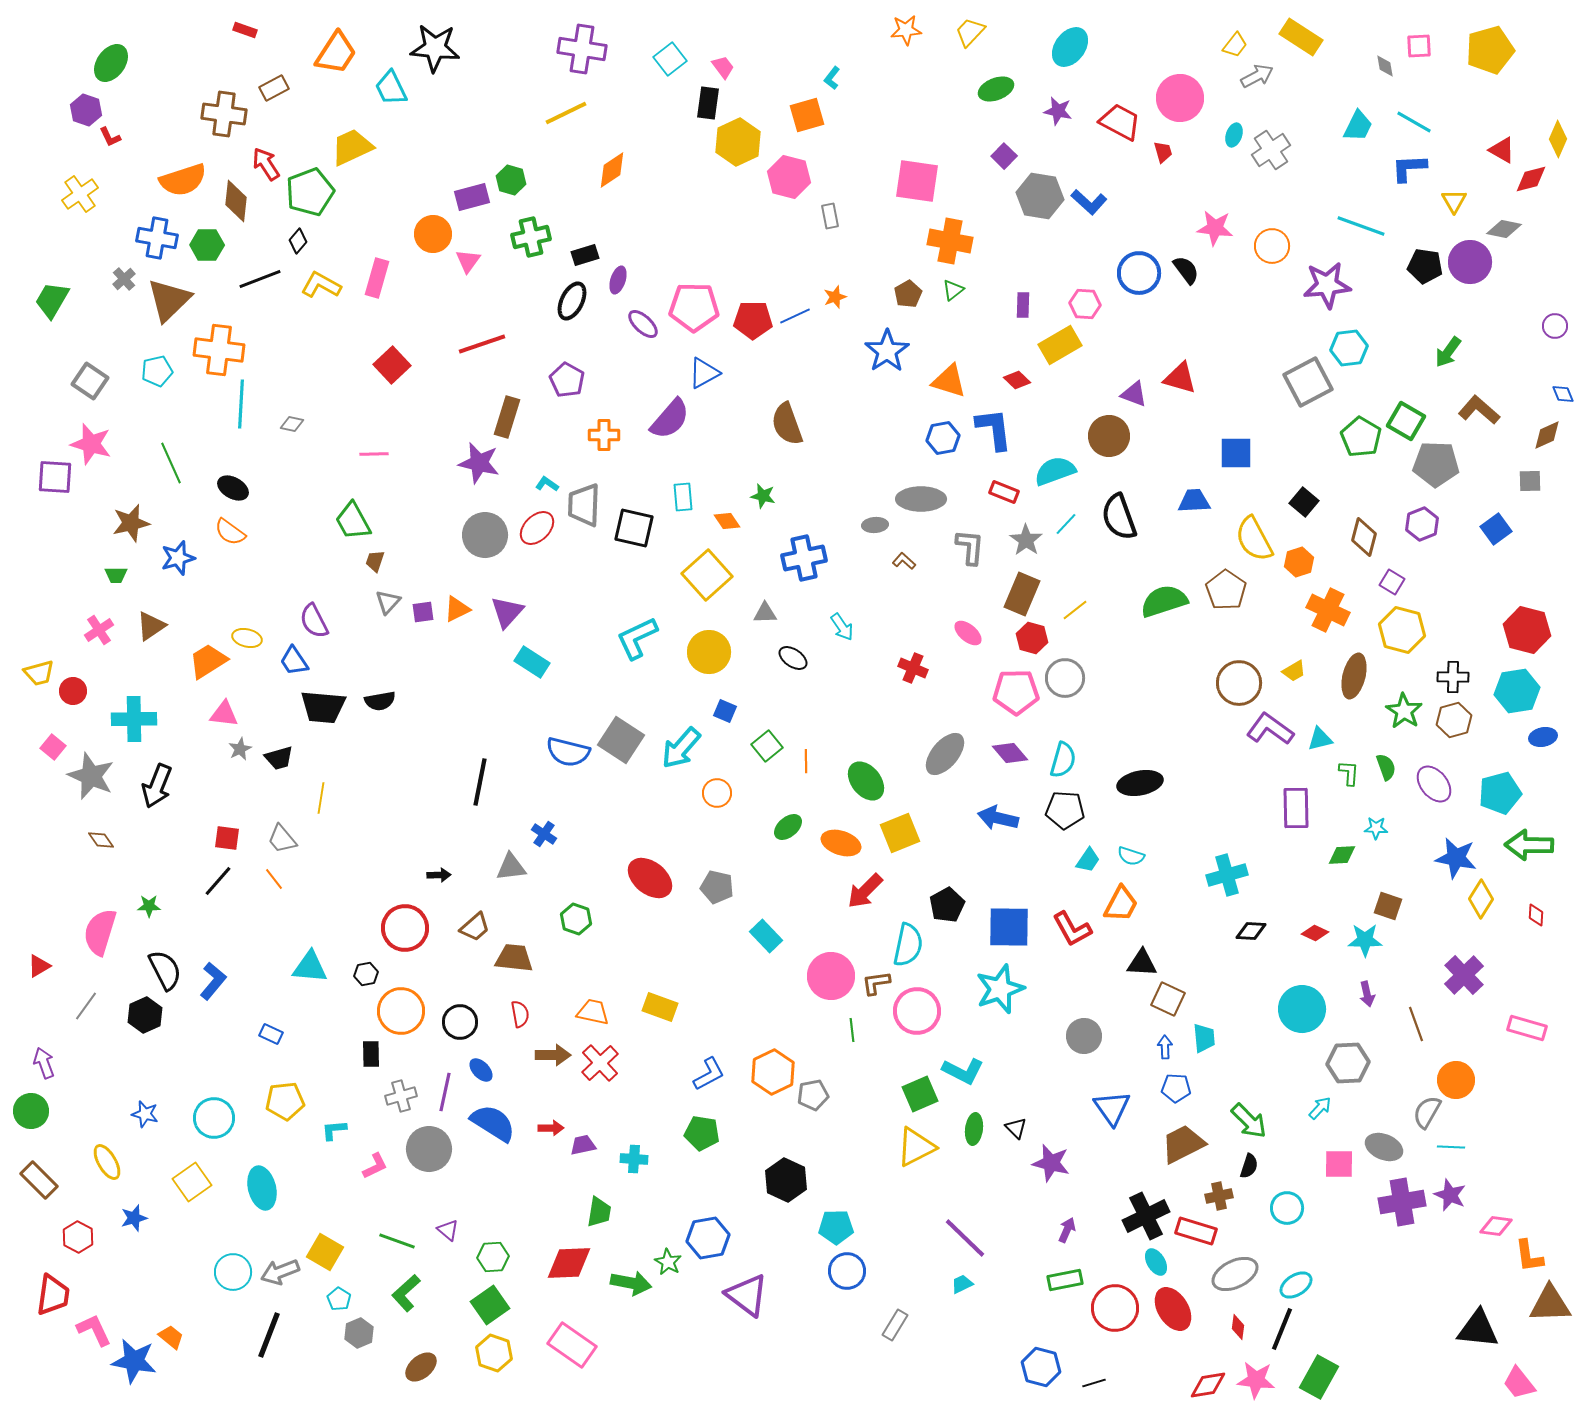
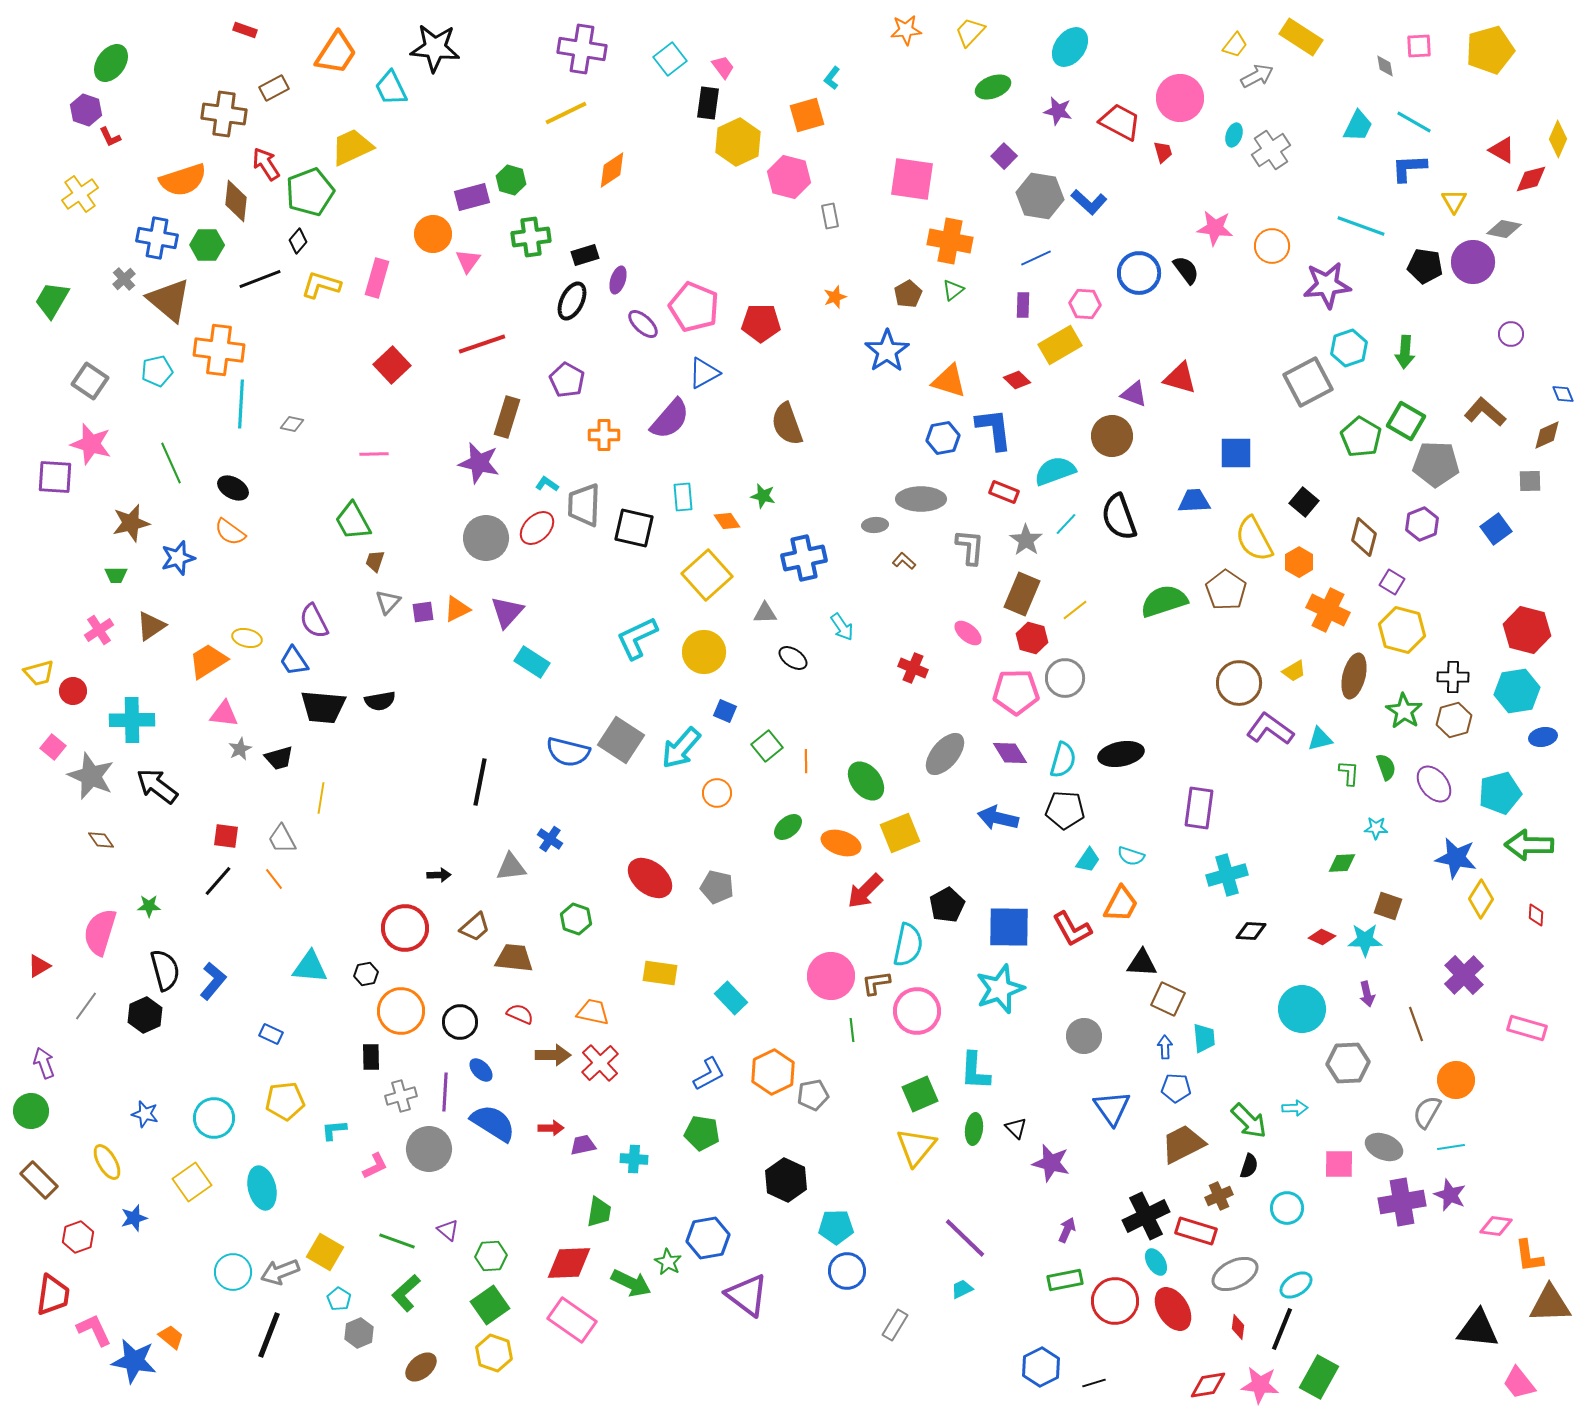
green ellipse at (996, 89): moved 3 px left, 2 px up
pink square at (917, 181): moved 5 px left, 2 px up
green cross at (531, 237): rotated 6 degrees clockwise
purple circle at (1470, 262): moved 3 px right
yellow L-shape at (321, 285): rotated 12 degrees counterclockwise
brown triangle at (169, 300): rotated 36 degrees counterclockwise
pink pentagon at (694, 307): rotated 21 degrees clockwise
blue line at (795, 316): moved 241 px right, 58 px up
red pentagon at (753, 320): moved 8 px right, 3 px down
purple circle at (1555, 326): moved 44 px left, 8 px down
cyan hexagon at (1349, 348): rotated 12 degrees counterclockwise
green arrow at (1448, 352): moved 43 px left; rotated 32 degrees counterclockwise
brown L-shape at (1479, 410): moved 6 px right, 2 px down
brown circle at (1109, 436): moved 3 px right
gray circle at (485, 535): moved 1 px right, 3 px down
orange hexagon at (1299, 562): rotated 12 degrees counterclockwise
yellow circle at (709, 652): moved 5 px left
cyan cross at (134, 719): moved 2 px left, 1 px down
purple diamond at (1010, 753): rotated 9 degrees clockwise
black ellipse at (1140, 783): moved 19 px left, 29 px up
black arrow at (157, 786): rotated 105 degrees clockwise
purple rectangle at (1296, 808): moved 97 px left; rotated 9 degrees clockwise
blue cross at (544, 834): moved 6 px right, 5 px down
red square at (227, 838): moved 1 px left, 2 px up
gray trapezoid at (282, 839): rotated 12 degrees clockwise
green diamond at (1342, 855): moved 8 px down
red diamond at (1315, 933): moved 7 px right, 4 px down
cyan rectangle at (766, 936): moved 35 px left, 62 px down
black semicircle at (165, 970): rotated 12 degrees clockwise
yellow rectangle at (660, 1007): moved 34 px up; rotated 12 degrees counterclockwise
red semicircle at (520, 1014): rotated 56 degrees counterclockwise
black rectangle at (371, 1054): moved 3 px down
cyan L-shape at (963, 1071): moved 12 px right; rotated 66 degrees clockwise
purple line at (445, 1092): rotated 9 degrees counterclockwise
cyan arrow at (1320, 1108): moved 25 px left; rotated 45 degrees clockwise
yellow triangle at (916, 1147): rotated 24 degrees counterclockwise
cyan line at (1451, 1147): rotated 12 degrees counterclockwise
brown cross at (1219, 1196): rotated 12 degrees counterclockwise
red hexagon at (78, 1237): rotated 12 degrees clockwise
green hexagon at (493, 1257): moved 2 px left, 1 px up
green arrow at (631, 1283): rotated 15 degrees clockwise
cyan trapezoid at (962, 1284): moved 5 px down
red circle at (1115, 1308): moved 7 px up
pink rectangle at (572, 1345): moved 25 px up
blue hexagon at (1041, 1367): rotated 18 degrees clockwise
pink star at (1256, 1380): moved 4 px right, 5 px down
